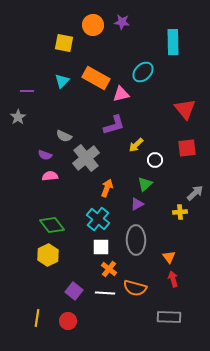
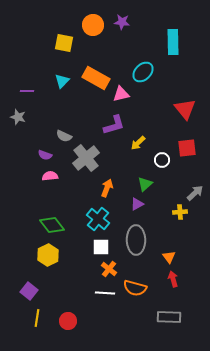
gray star: rotated 21 degrees counterclockwise
yellow arrow: moved 2 px right, 2 px up
white circle: moved 7 px right
purple square: moved 45 px left
